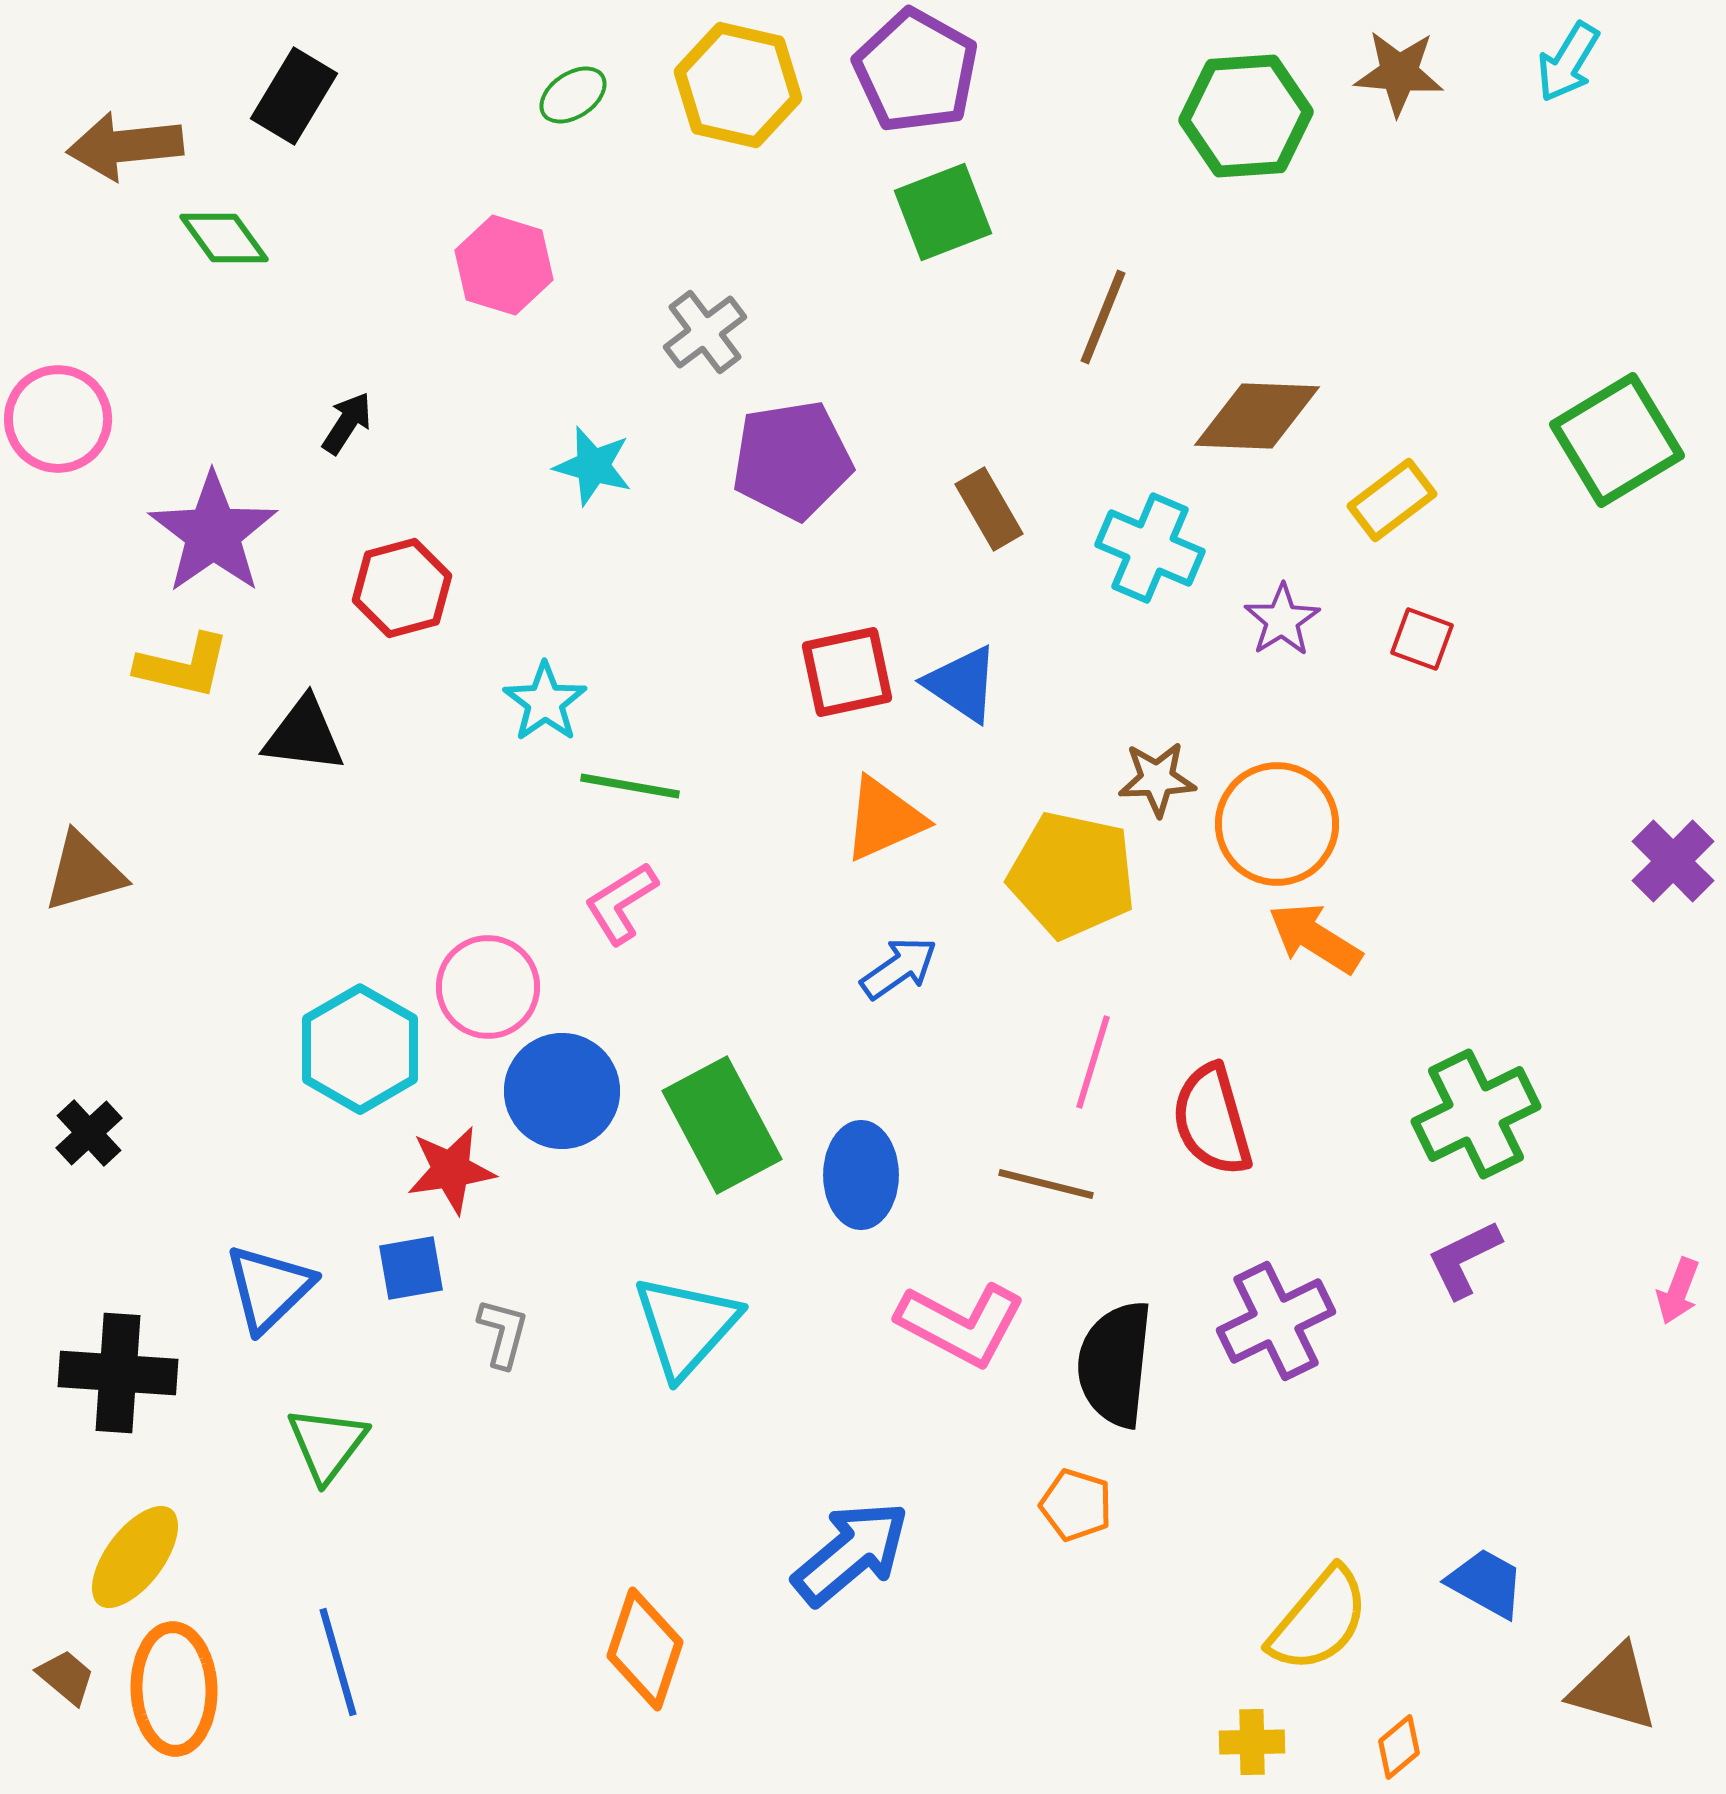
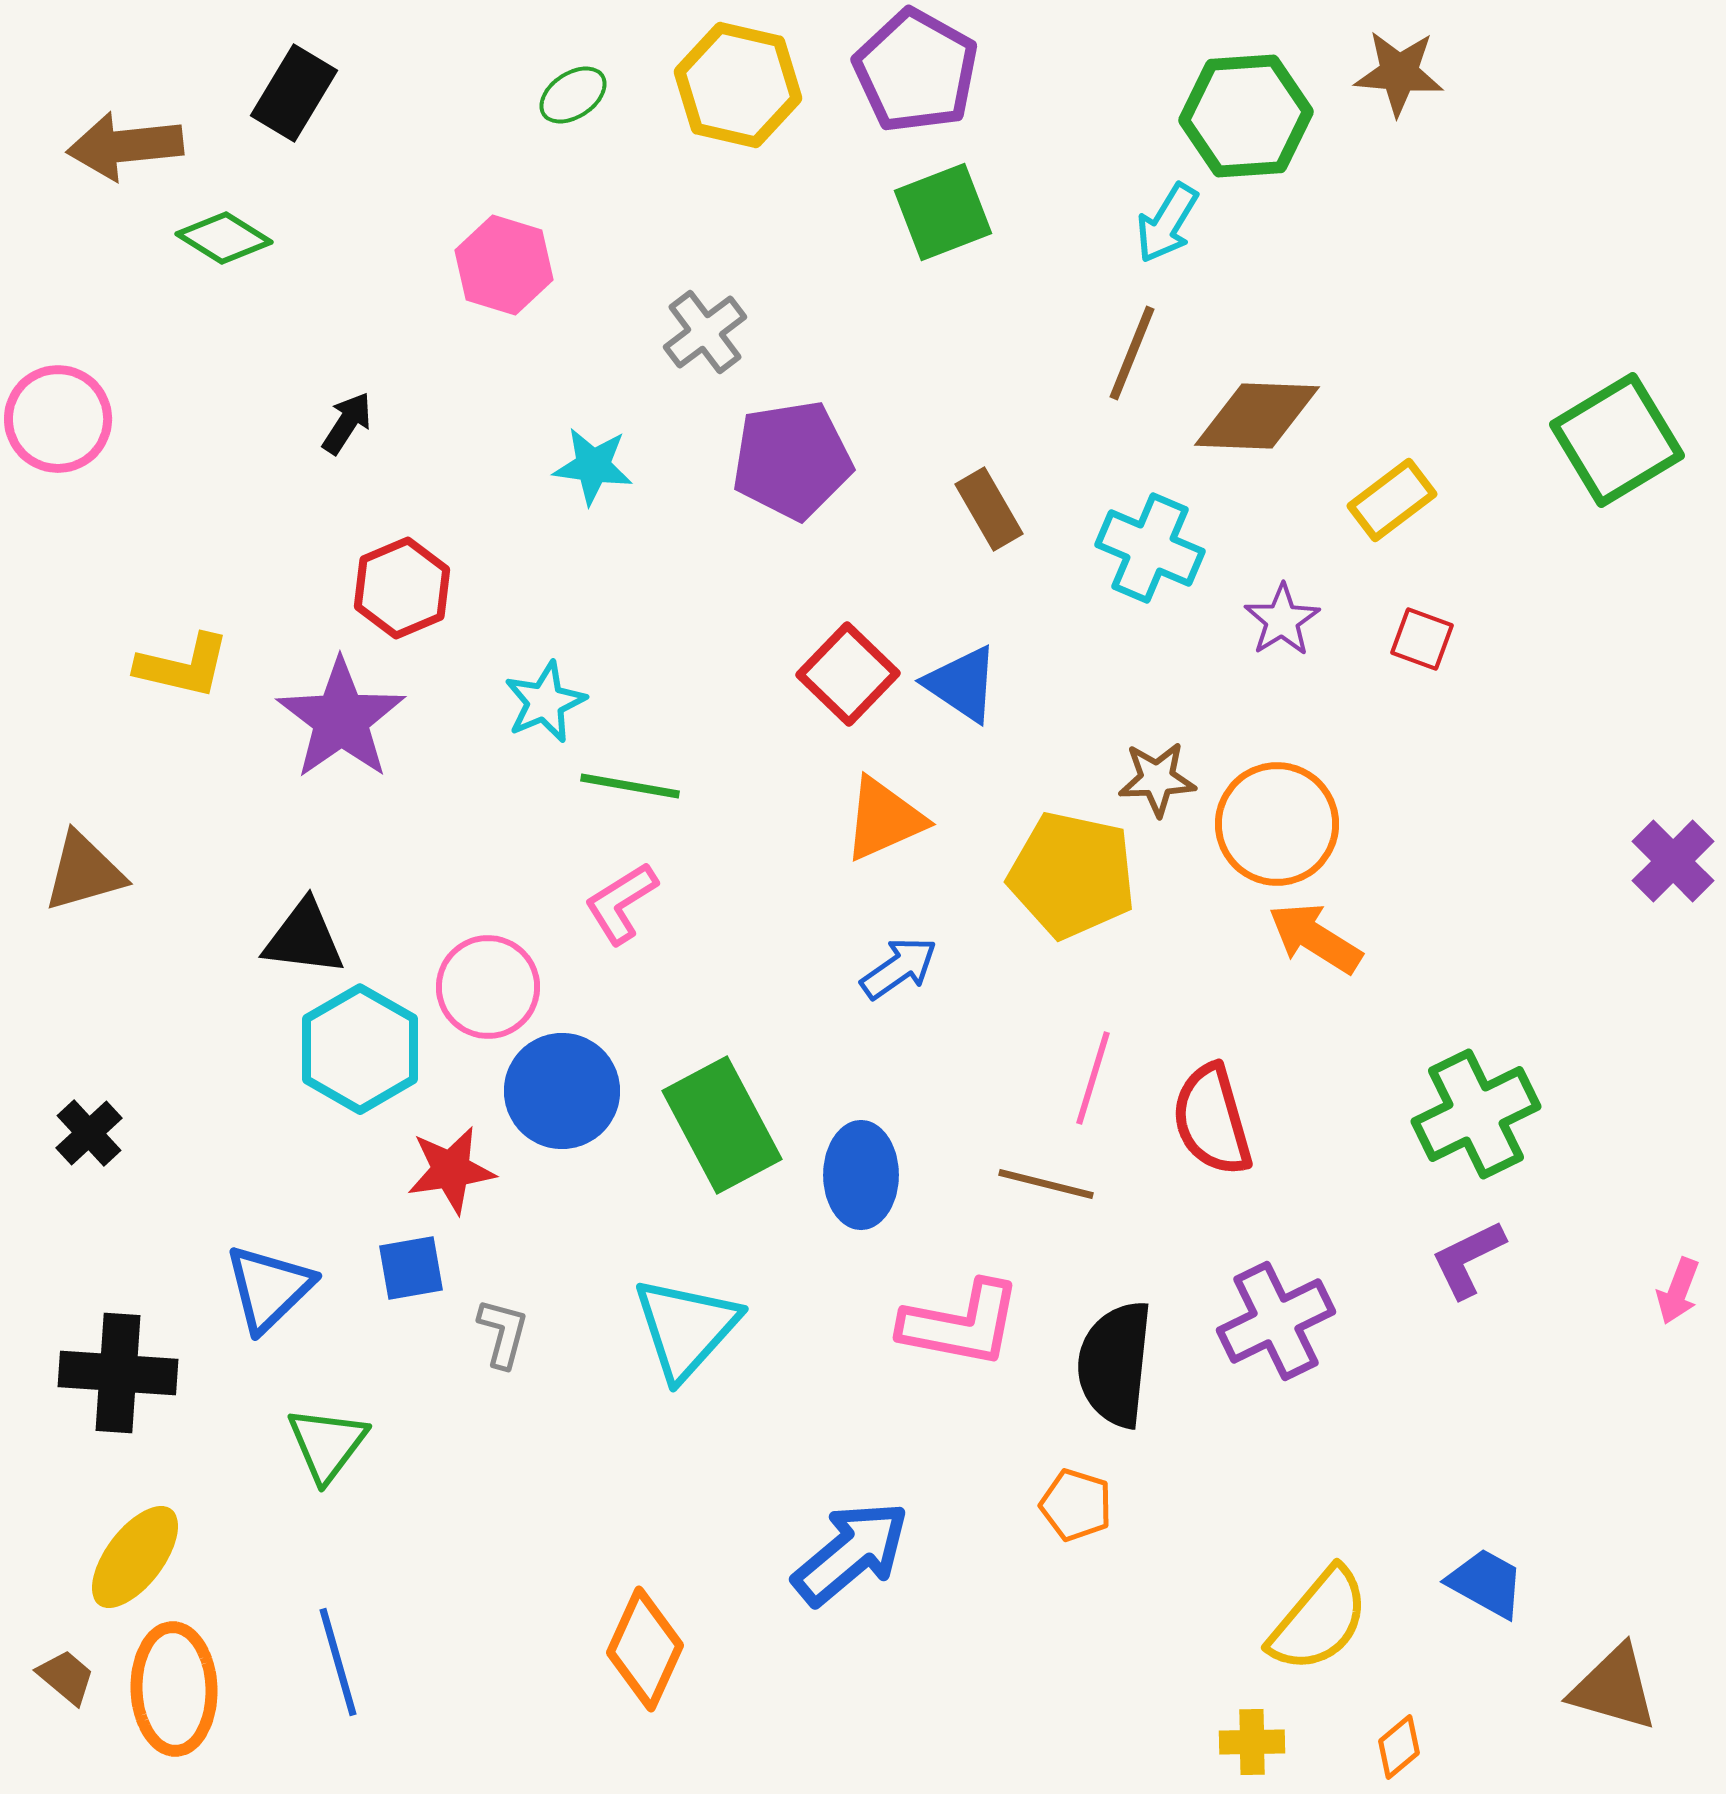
cyan arrow at (1568, 62): moved 401 px left, 161 px down
black rectangle at (294, 96): moved 3 px up
green diamond at (224, 238): rotated 22 degrees counterclockwise
brown line at (1103, 317): moved 29 px right, 36 px down
cyan star at (593, 466): rotated 8 degrees counterclockwise
purple star at (213, 533): moved 128 px right, 186 px down
red hexagon at (402, 588): rotated 8 degrees counterclockwise
red square at (847, 672): moved 1 px right, 2 px down; rotated 34 degrees counterclockwise
cyan star at (545, 702): rotated 12 degrees clockwise
black triangle at (304, 735): moved 203 px down
pink line at (1093, 1062): moved 16 px down
purple L-shape at (1464, 1259): moved 4 px right
pink L-shape at (961, 1324): rotated 17 degrees counterclockwise
cyan triangle at (686, 1326): moved 2 px down
orange diamond at (645, 1649): rotated 6 degrees clockwise
